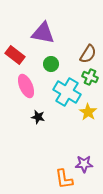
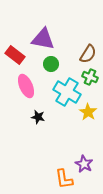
purple triangle: moved 6 px down
purple star: rotated 30 degrees clockwise
